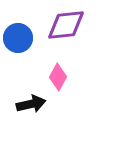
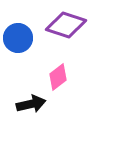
purple diamond: rotated 24 degrees clockwise
pink diamond: rotated 24 degrees clockwise
